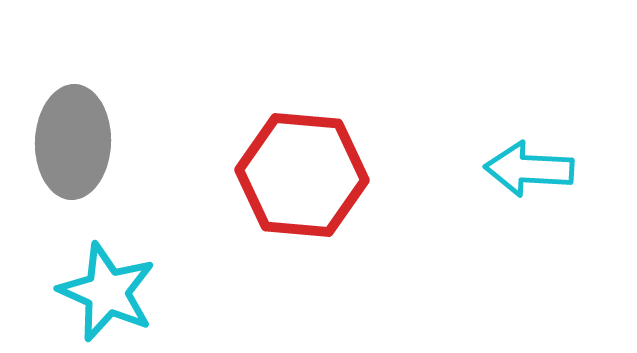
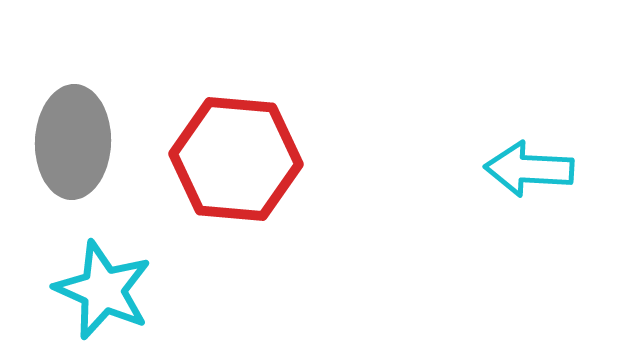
red hexagon: moved 66 px left, 16 px up
cyan star: moved 4 px left, 2 px up
